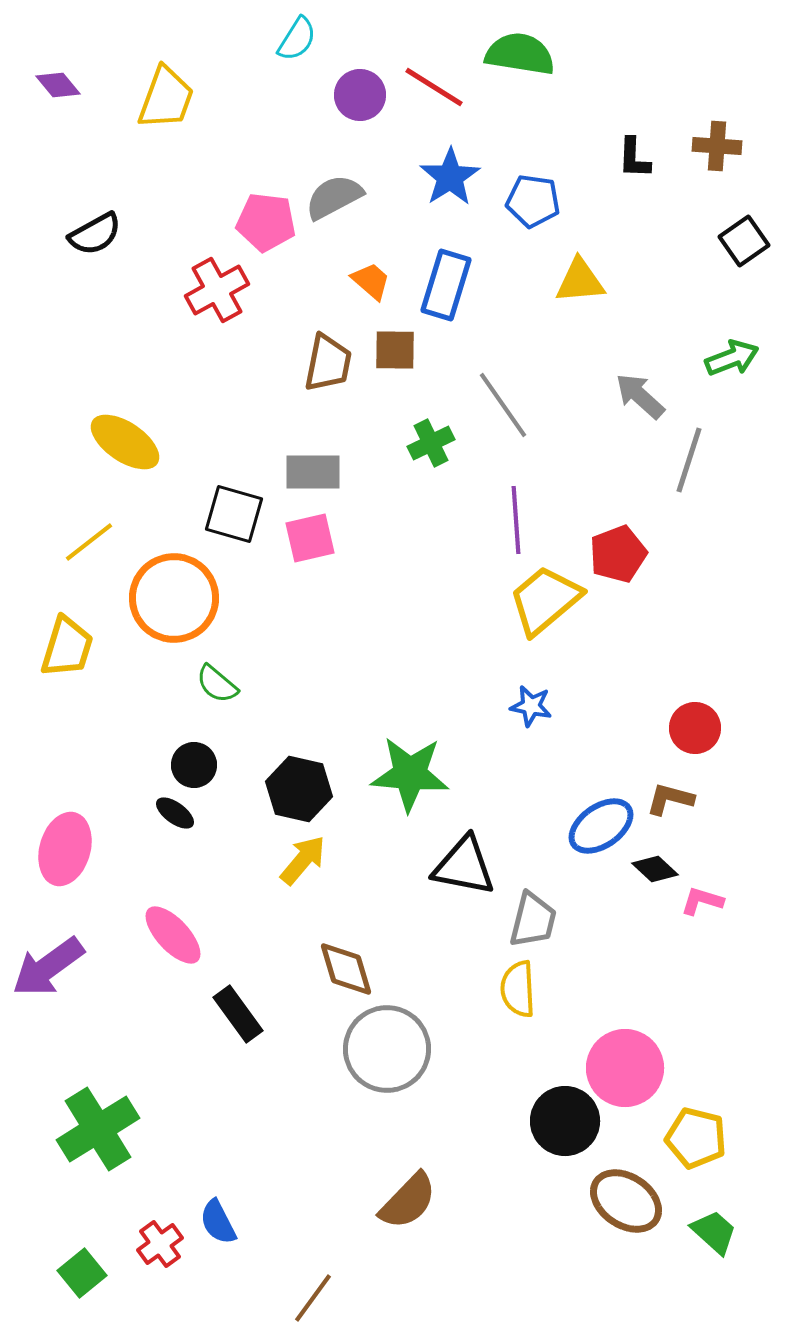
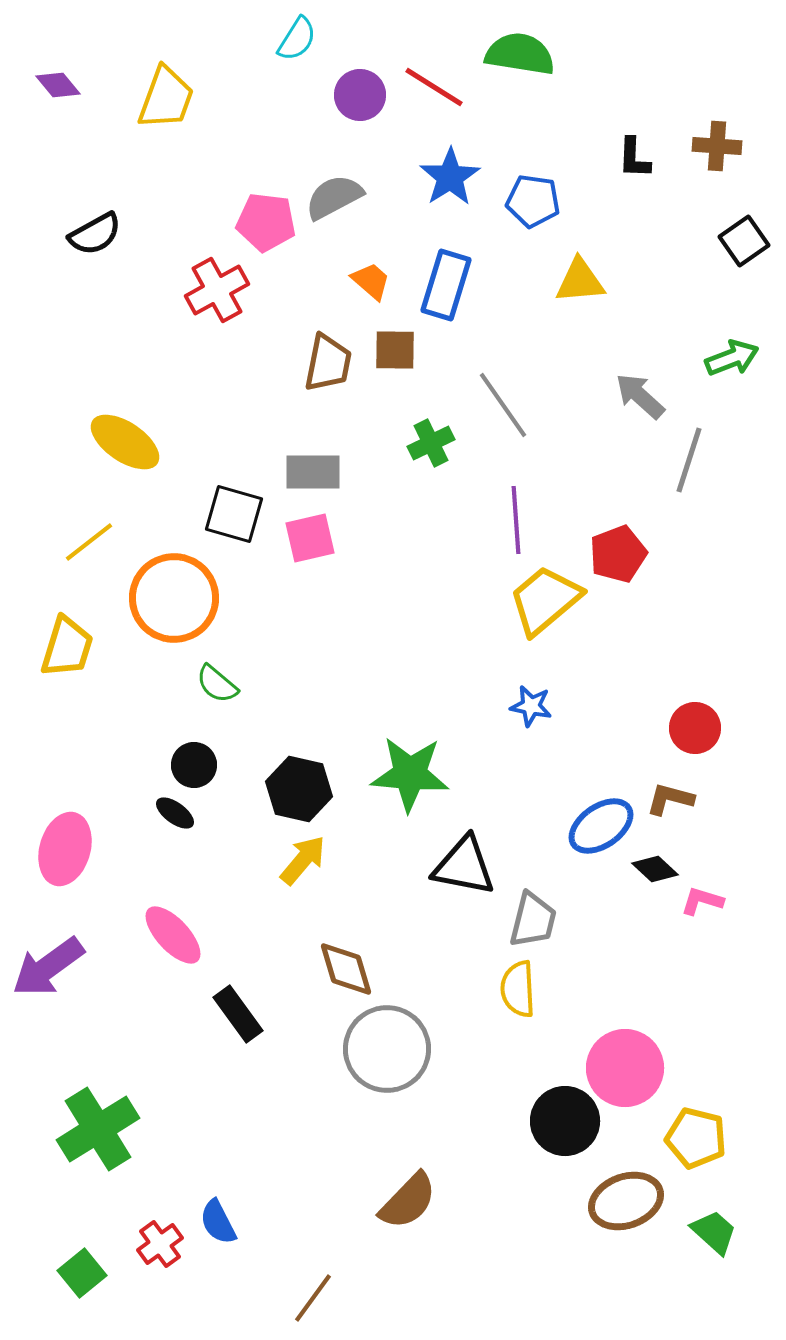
brown ellipse at (626, 1201): rotated 54 degrees counterclockwise
